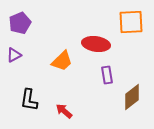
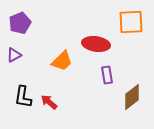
black L-shape: moved 6 px left, 3 px up
red arrow: moved 15 px left, 9 px up
